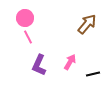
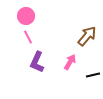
pink circle: moved 1 px right, 2 px up
brown arrow: moved 12 px down
purple L-shape: moved 2 px left, 3 px up
black line: moved 1 px down
